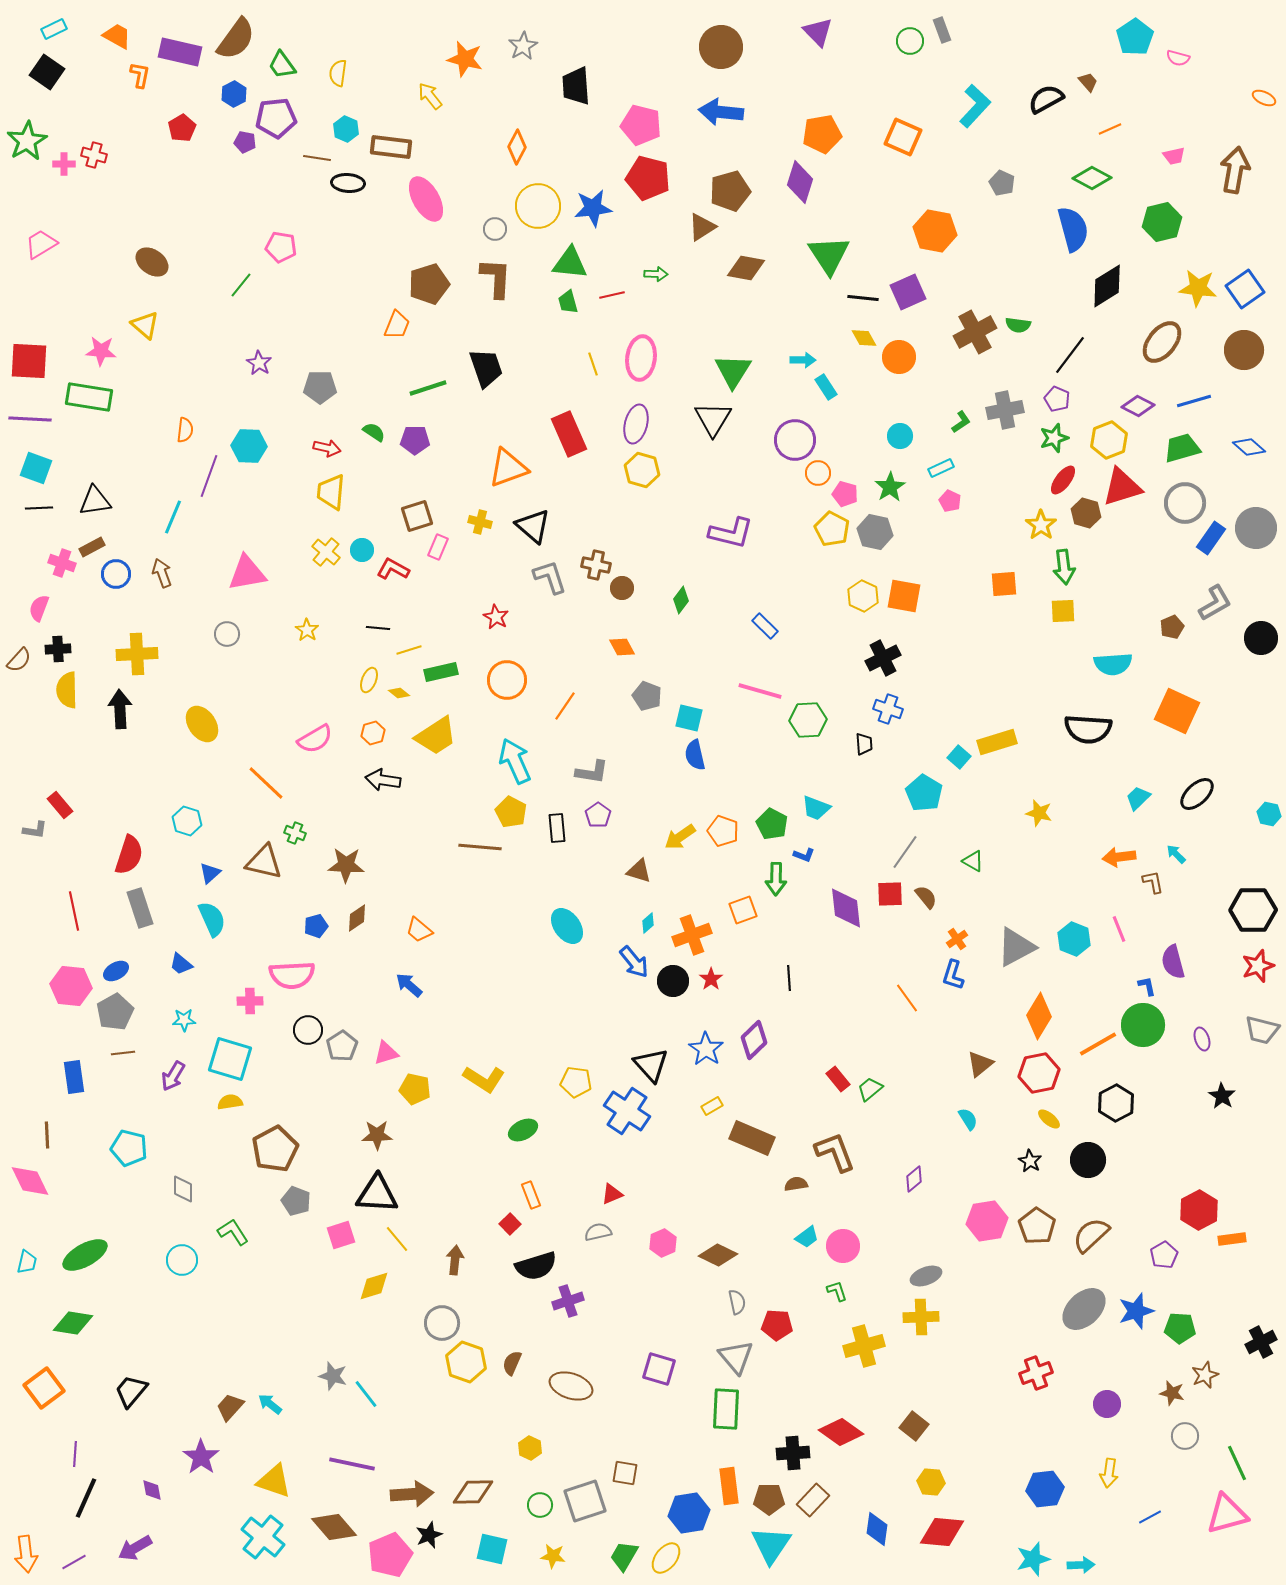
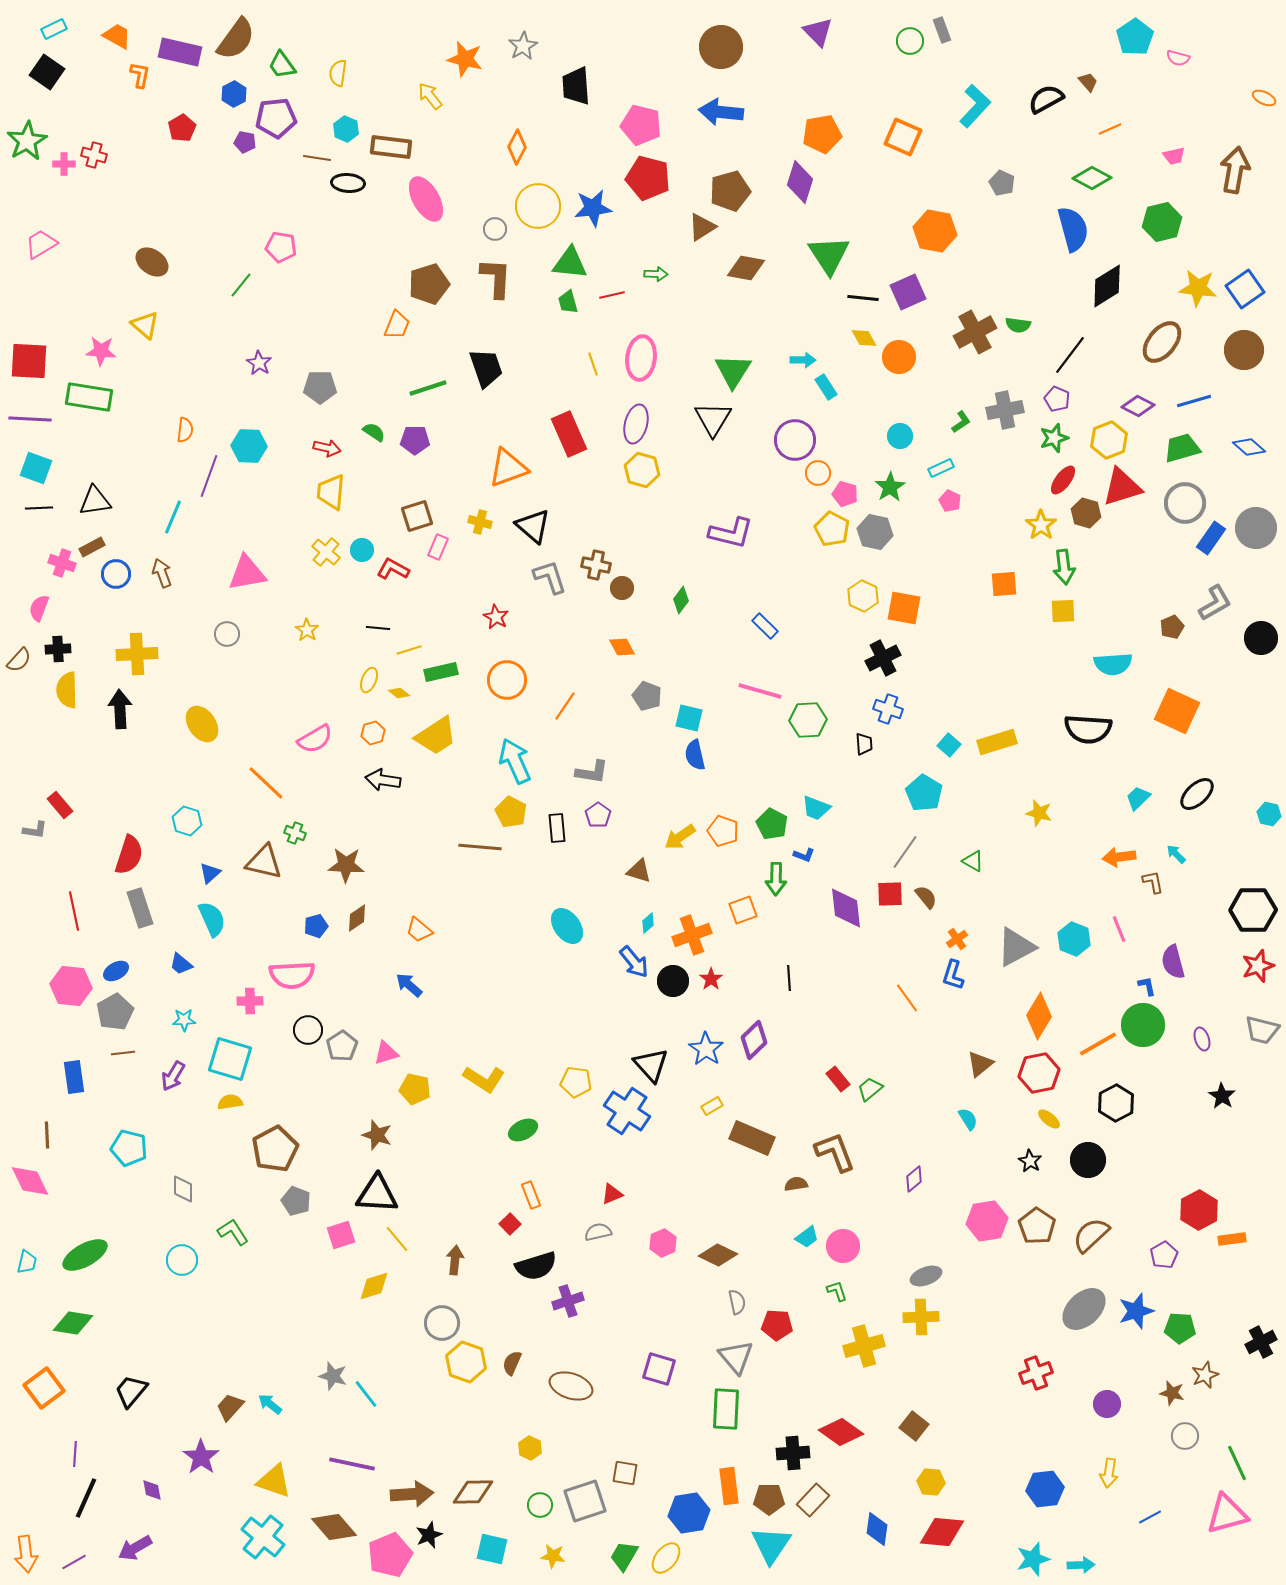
orange square at (904, 596): moved 12 px down
cyan square at (959, 757): moved 10 px left, 12 px up
brown star at (377, 1135): rotated 20 degrees clockwise
